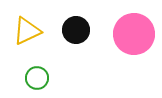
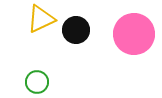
yellow triangle: moved 14 px right, 12 px up
green circle: moved 4 px down
